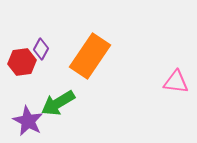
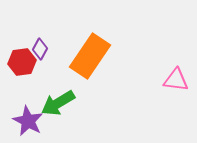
purple diamond: moved 1 px left
pink triangle: moved 2 px up
